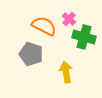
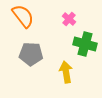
orange semicircle: moved 21 px left, 10 px up; rotated 25 degrees clockwise
green cross: moved 1 px right, 7 px down
gray pentagon: rotated 15 degrees counterclockwise
